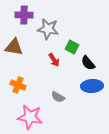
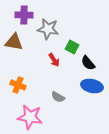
brown triangle: moved 5 px up
blue ellipse: rotated 15 degrees clockwise
